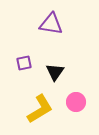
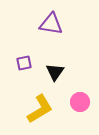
pink circle: moved 4 px right
